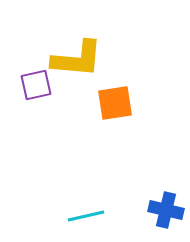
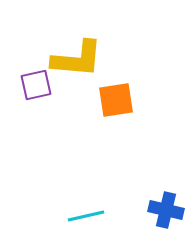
orange square: moved 1 px right, 3 px up
